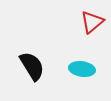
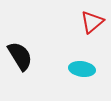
black semicircle: moved 12 px left, 10 px up
